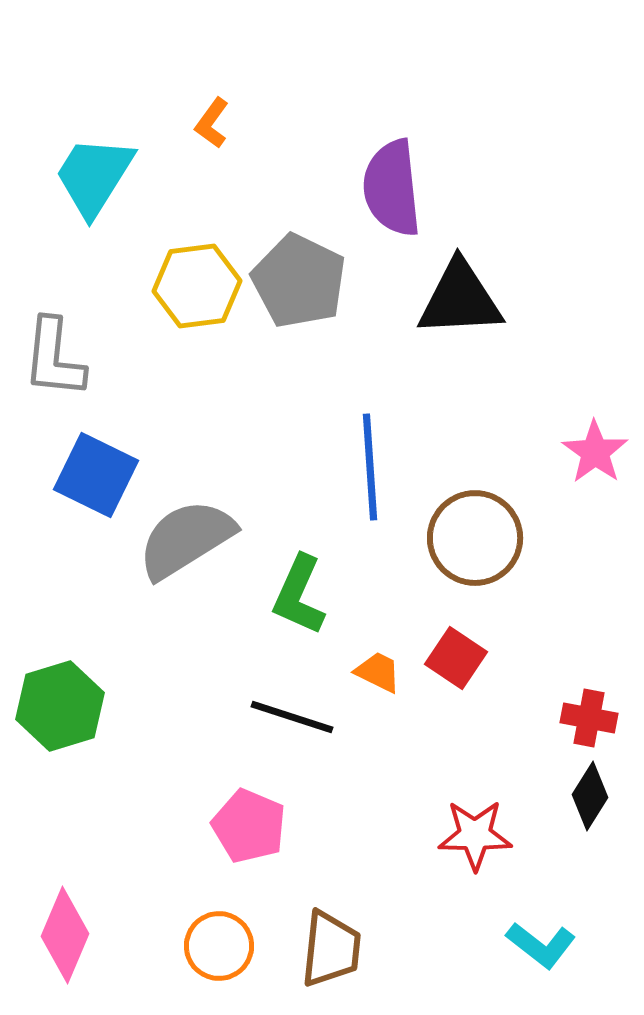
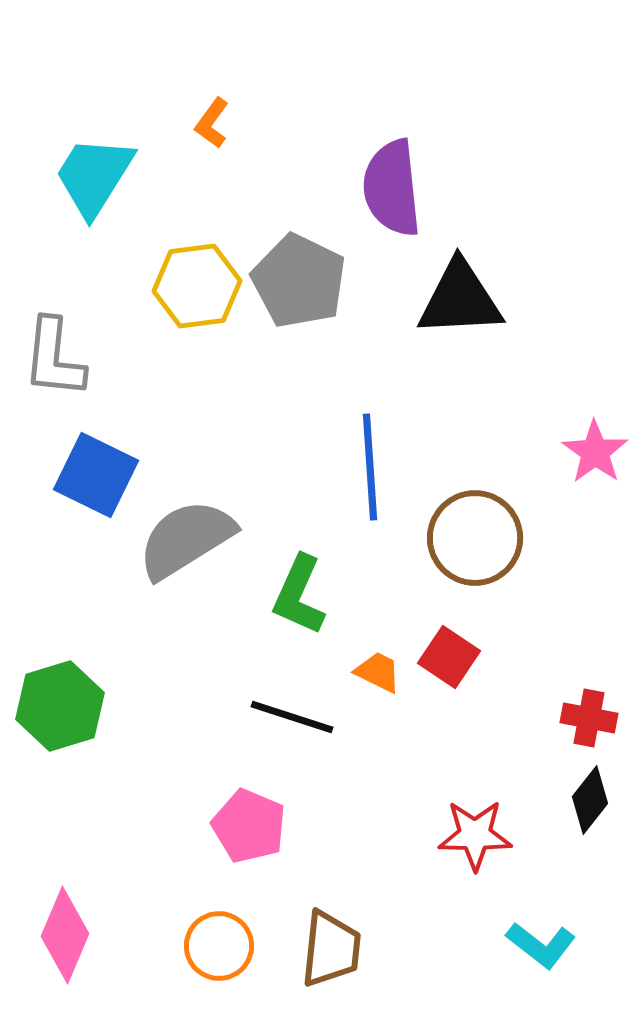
red square: moved 7 px left, 1 px up
black diamond: moved 4 px down; rotated 6 degrees clockwise
